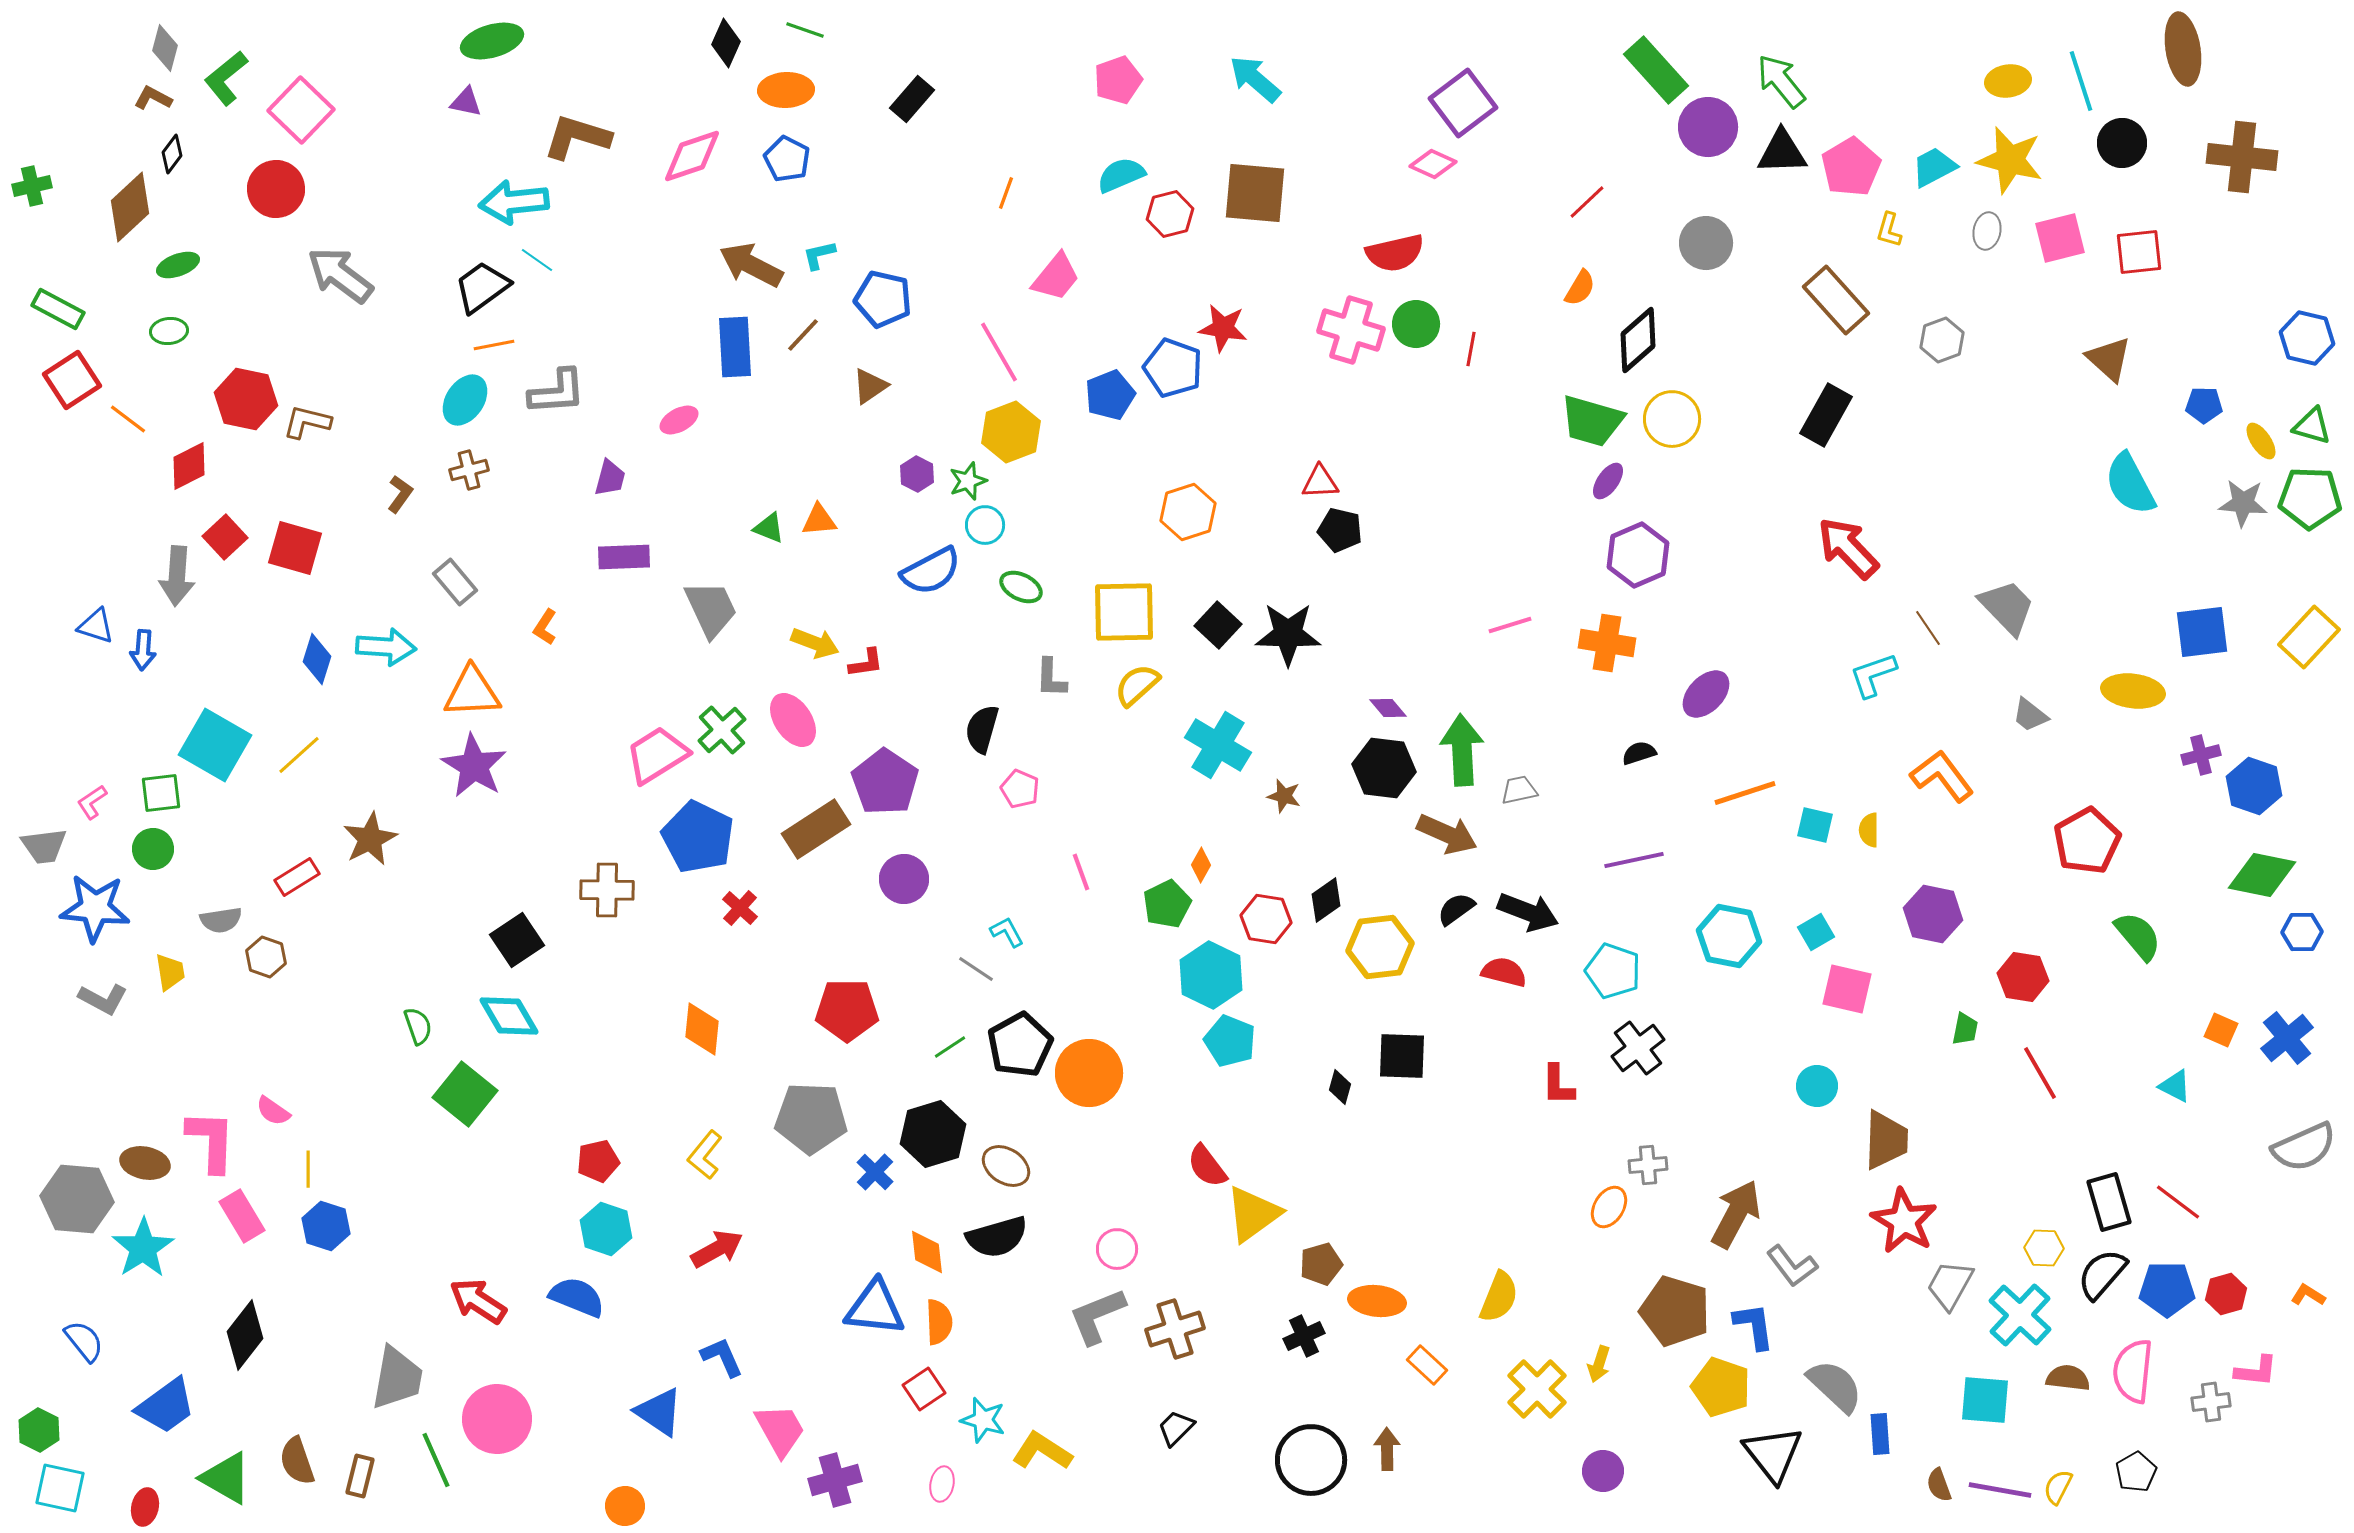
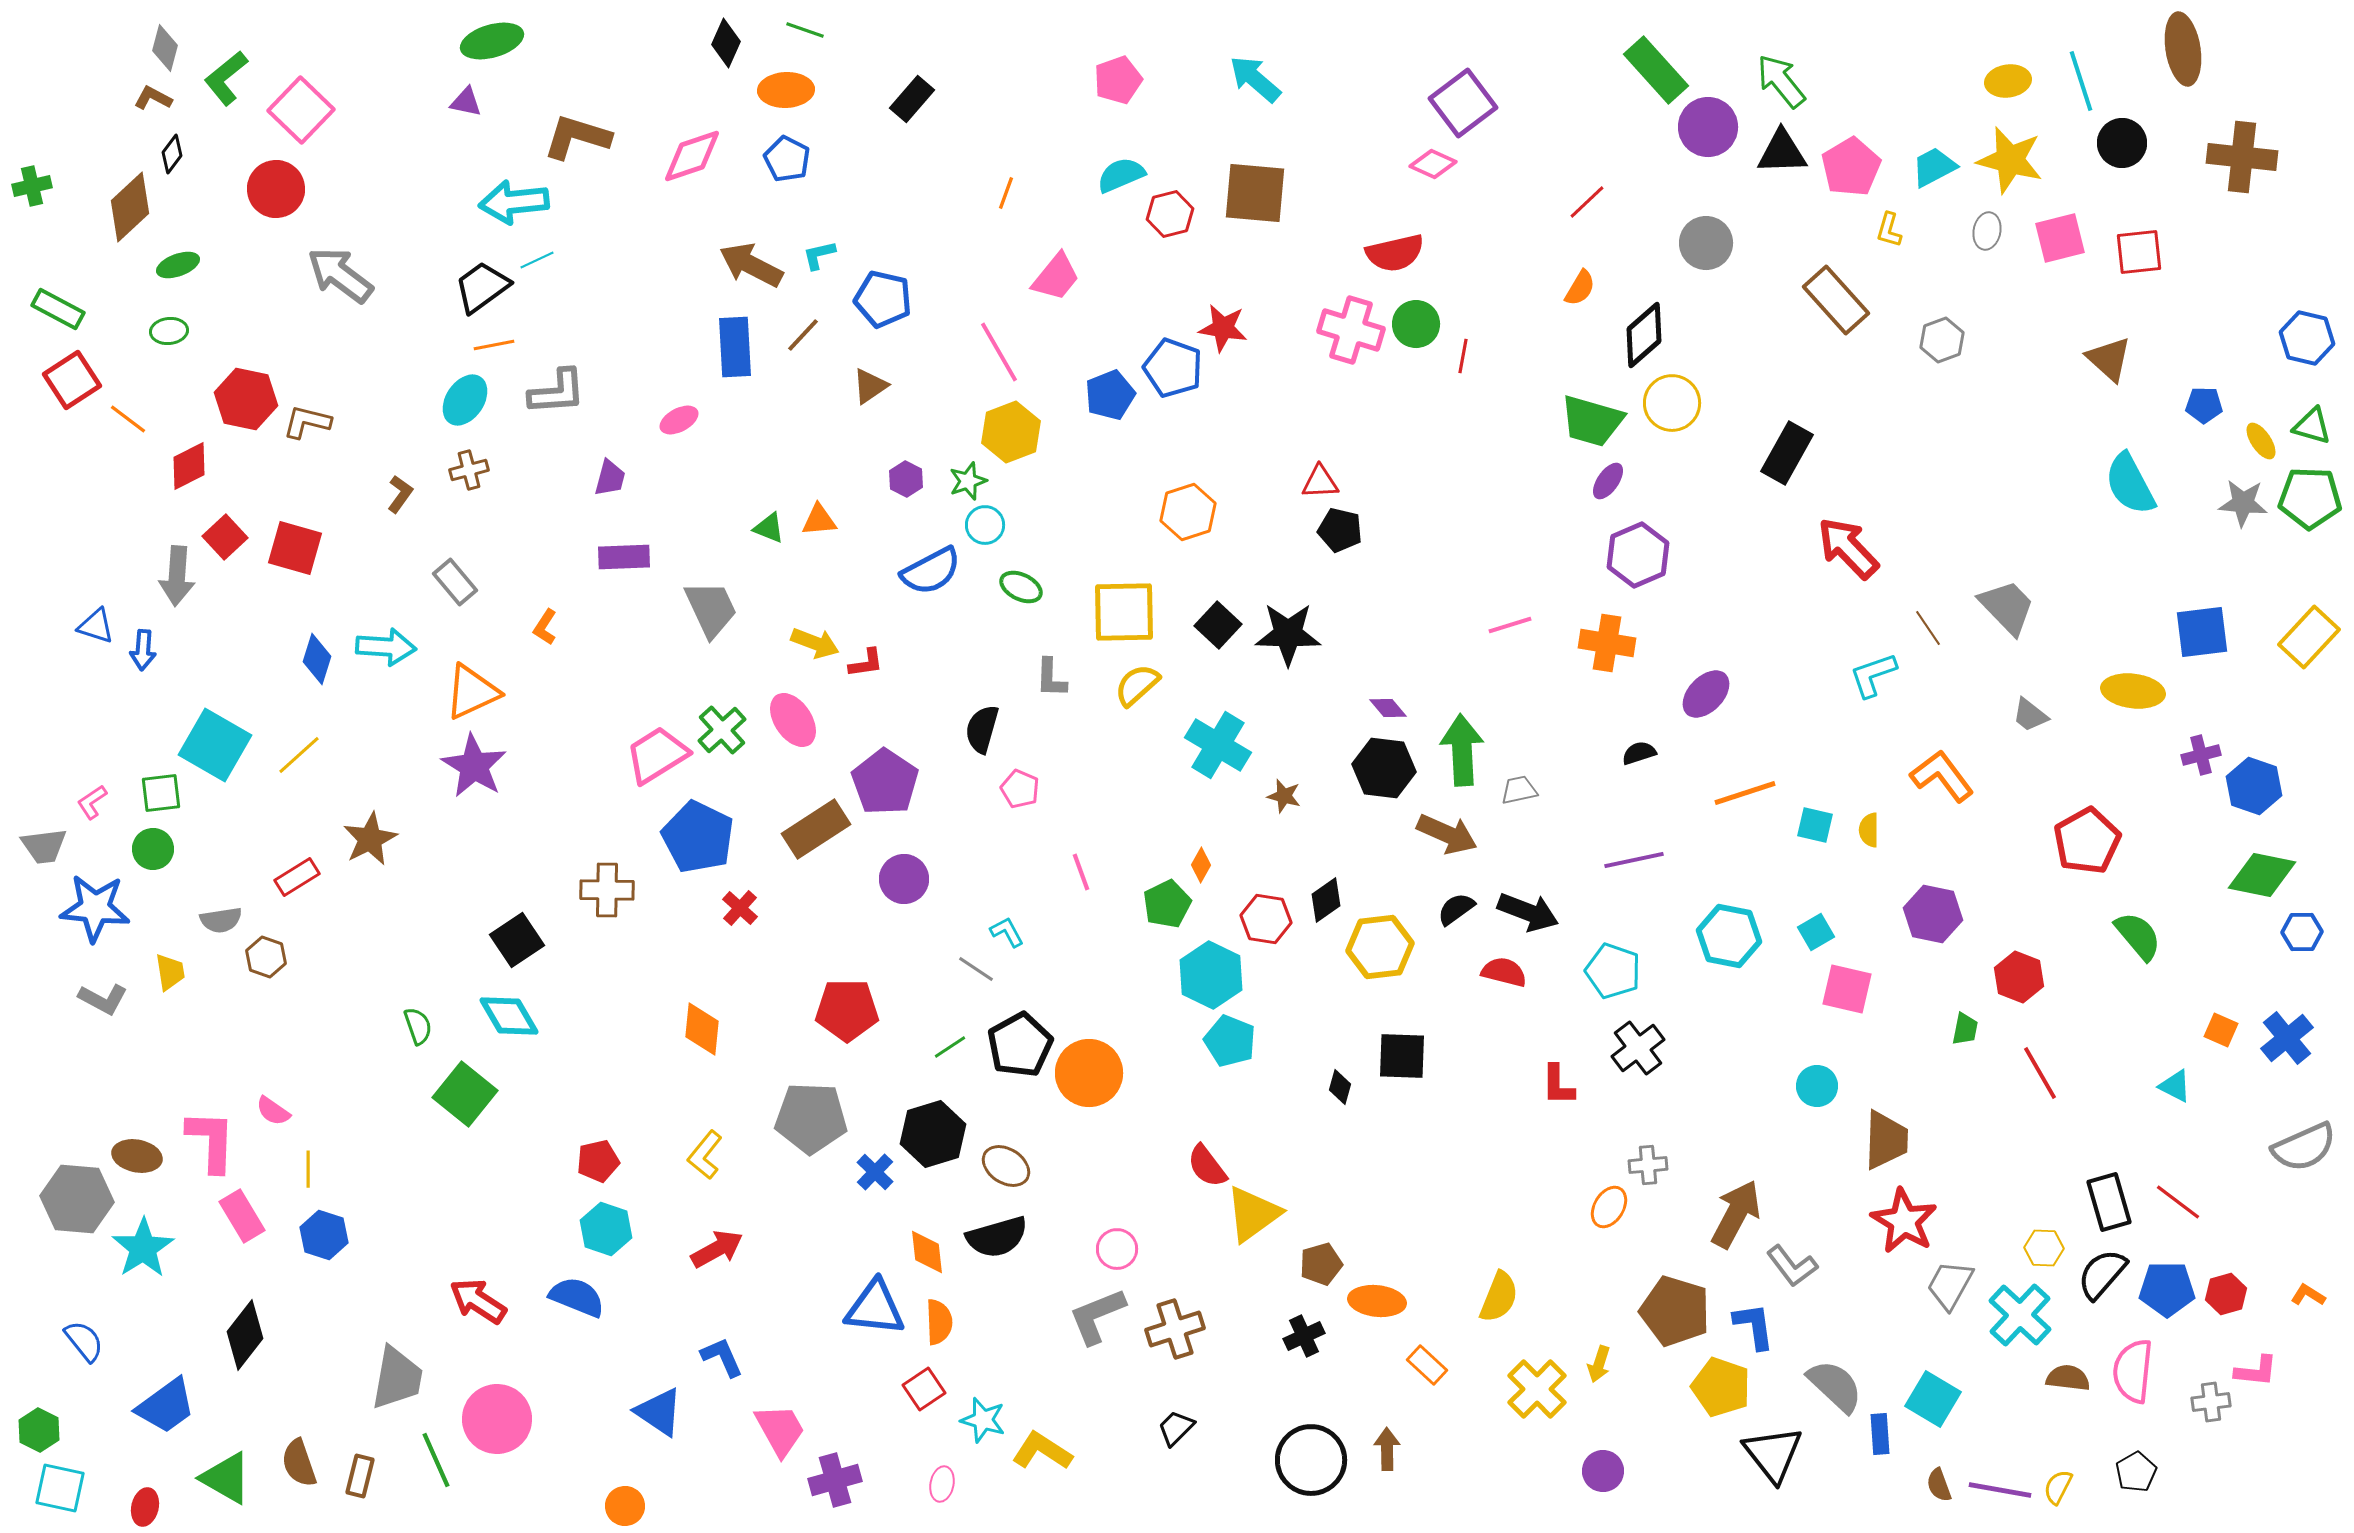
cyan line at (537, 260): rotated 60 degrees counterclockwise
black diamond at (1638, 340): moved 6 px right, 5 px up
red line at (1471, 349): moved 8 px left, 7 px down
black rectangle at (1826, 415): moved 39 px left, 38 px down
yellow circle at (1672, 419): moved 16 px up
purple hexagon at (917, 474): moved 11 px left, 5 px down
orange triangle at (472, 692): rotated 22 degrees counterclockwise
red hexagon at (2023, 977): moved 4 px left; rotated 12 degrees clockwise
brown ellipse at (145, 1163): moved 8 px left, 7 px up
blue hexagon at (326, 1226): moved 2 px left, 9 px down
cyan square at (1985, 1400): moved 52 px left, 1 px up; rotated 26 degrees clockwise
brown semicircle at (297, 1461): moved 2 px right, 2 px down
